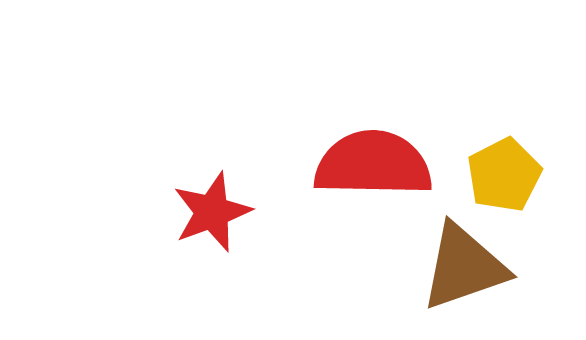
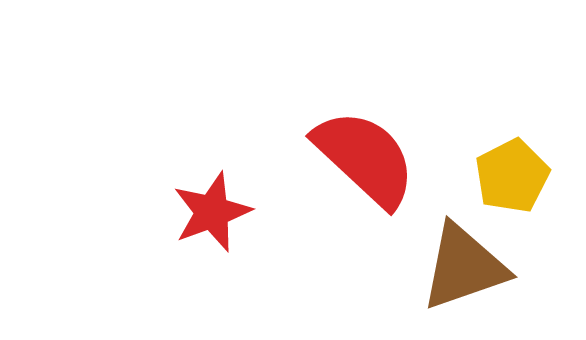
red semicircle: moved 8 px left, 6 px up; rotated 42 degrees clockwise
yellow pentagon: moved 8 px right, 1 px down
